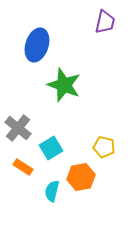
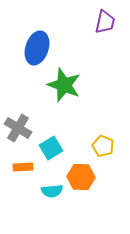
blue ellipse: moved 3 px down
gray cross: rotated 8 degrees counterclockwise
yellow pentagon: moved 1 px left, 1 px up; rotated 10 degrees clockwise
orange rectangle: rotated 36 degrees counterclockwise
orange hexagon: rotated 12 degrees clockwise
cyan semicircle: rotated 110 degrees counterclockwise
